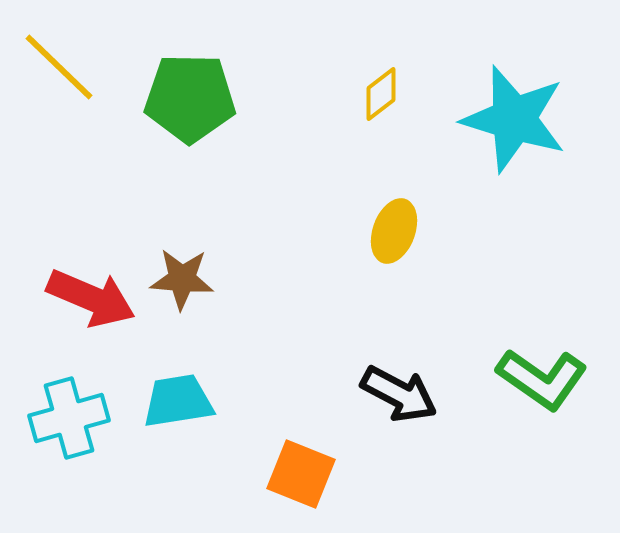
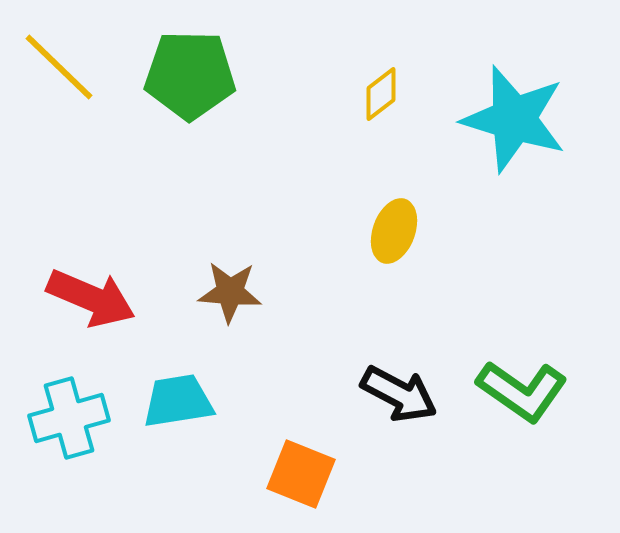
green pentagon: moved 23 px up
brown star: moved 48 px right, 13 px down
green L-shape: moved 20 px left, 12 px down
